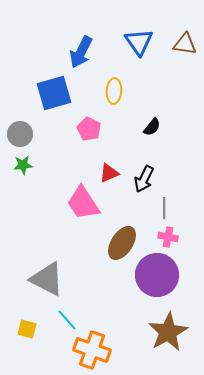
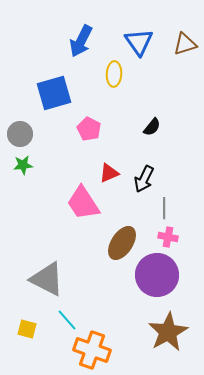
brown triangle: rotated 25 degrees counterclockwise
blue arrow: moved 11 px up
yellow ellipse: moved 17 px up
